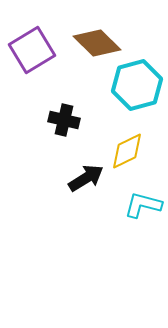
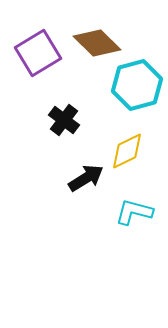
purple square: moved 6 px right, 3 px down
black cross: rotated 24 degrees clockwise
cyan L-shape: moved 9 px left, 7 px down
